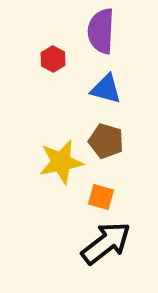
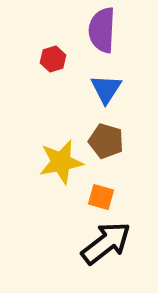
purple semicircle: moved 1 px right, 1 px up
red hexagon: rotated 15 degrees clockwise
blue triangle: rotated 48 degrees clockwise
